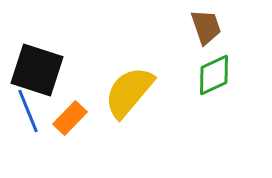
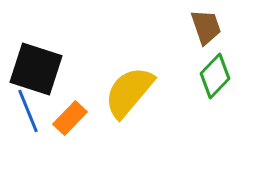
black square: moved 1 px left, 1 px up
green diamond: moved 1 px right, 1 px down; rotated 21 degrees counterclockwise
